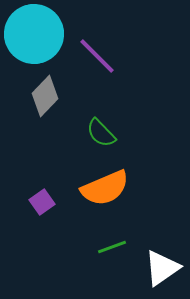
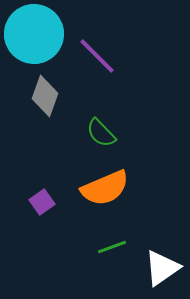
gray diamond: rotated 24 degrees counterclockwise
